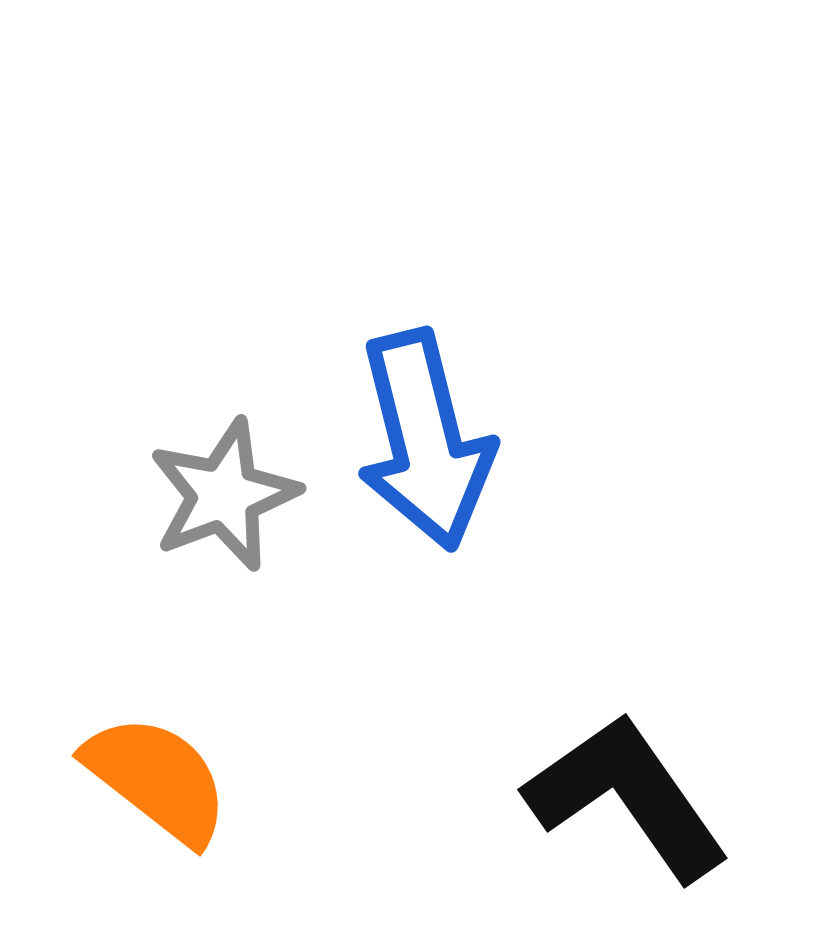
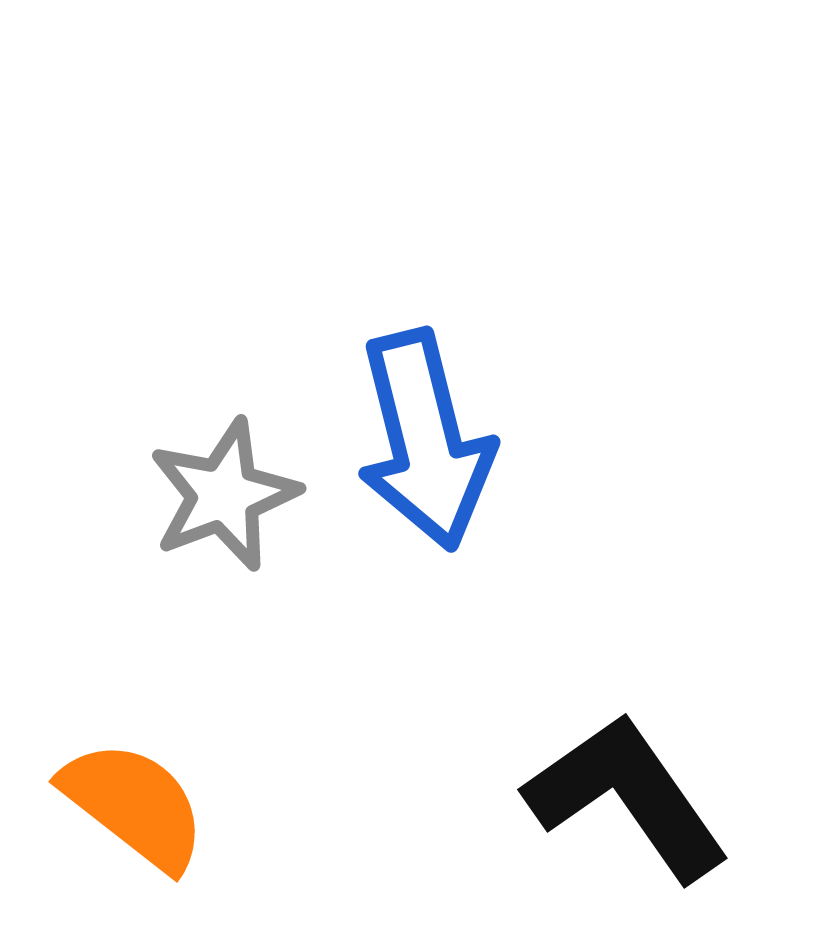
orange semicircle: moved 23 px left, 26 px down
